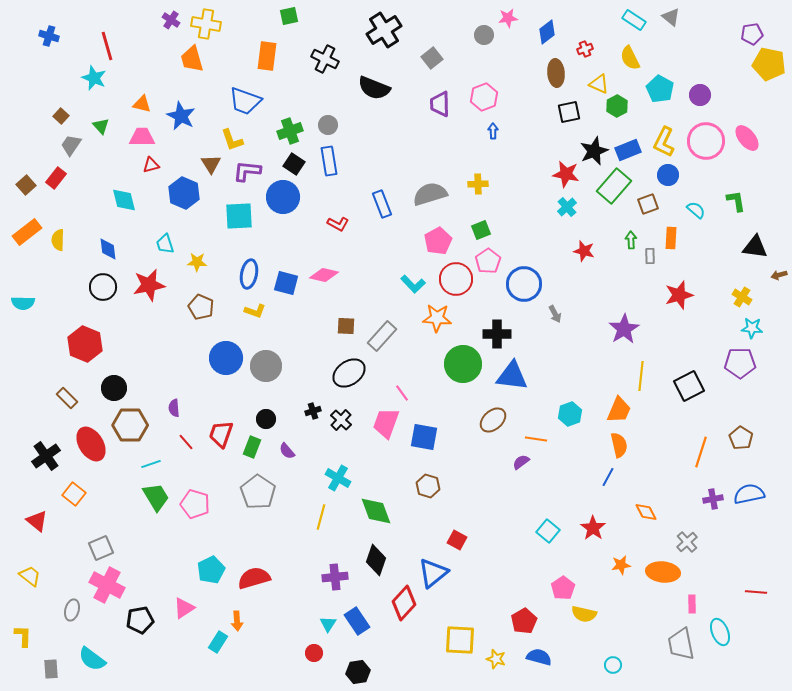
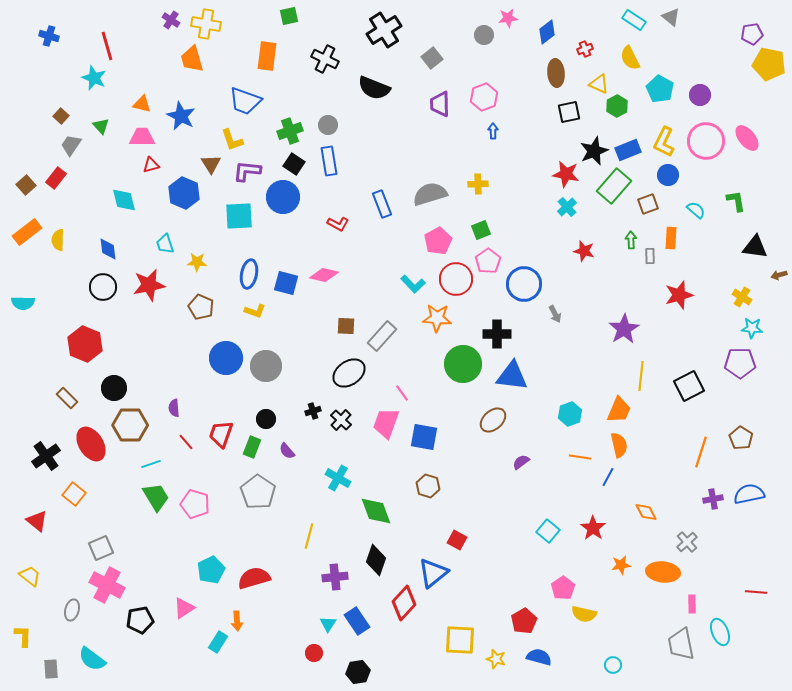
orange line at (536, 439): moved 44 px right, 18 px down
yellow line at (321, 517): moved 12 px left, 19 px down
